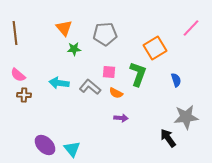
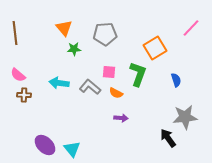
gray star: moved 1 px left
